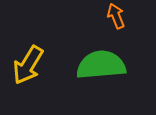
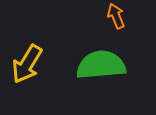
yellow arrow: moved 1 px left, 1 px up
